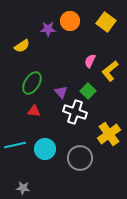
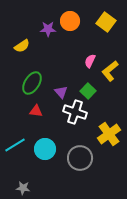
red triangle: moved 2 px right
cyan line: rotated 20 degrees counterclockwise
